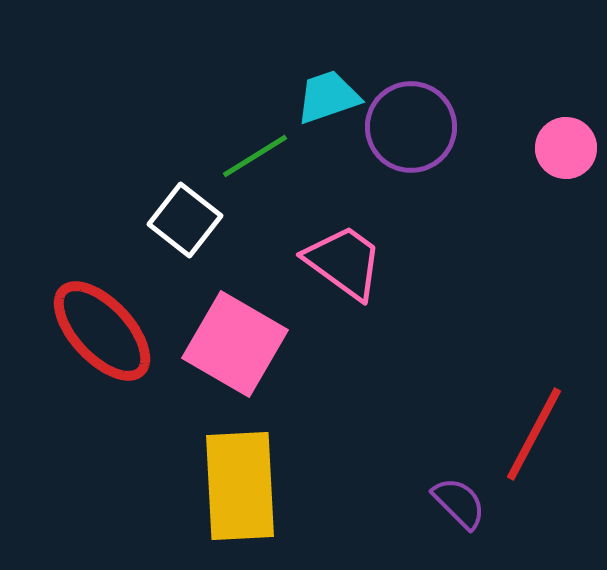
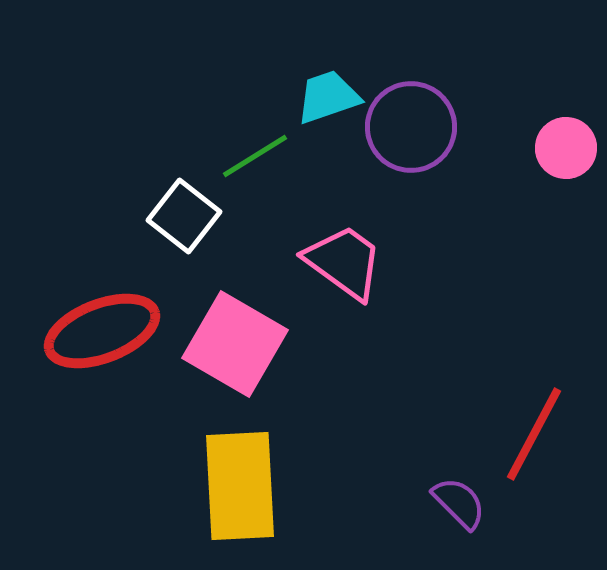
white square: moved 1 px left, 4 px up
red ellipse: rotated 68 degrees counterclockwise
